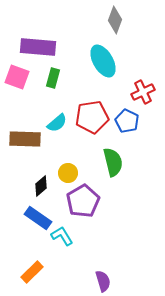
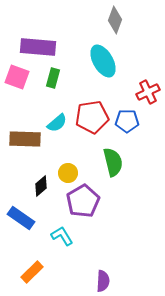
red cross: moved 5 px right
blue pentagon: rotated 25 degrees counterclockwise
blue rectangle: moved 17 px left
purple semicircle: rotated 20 degrees clockwise
